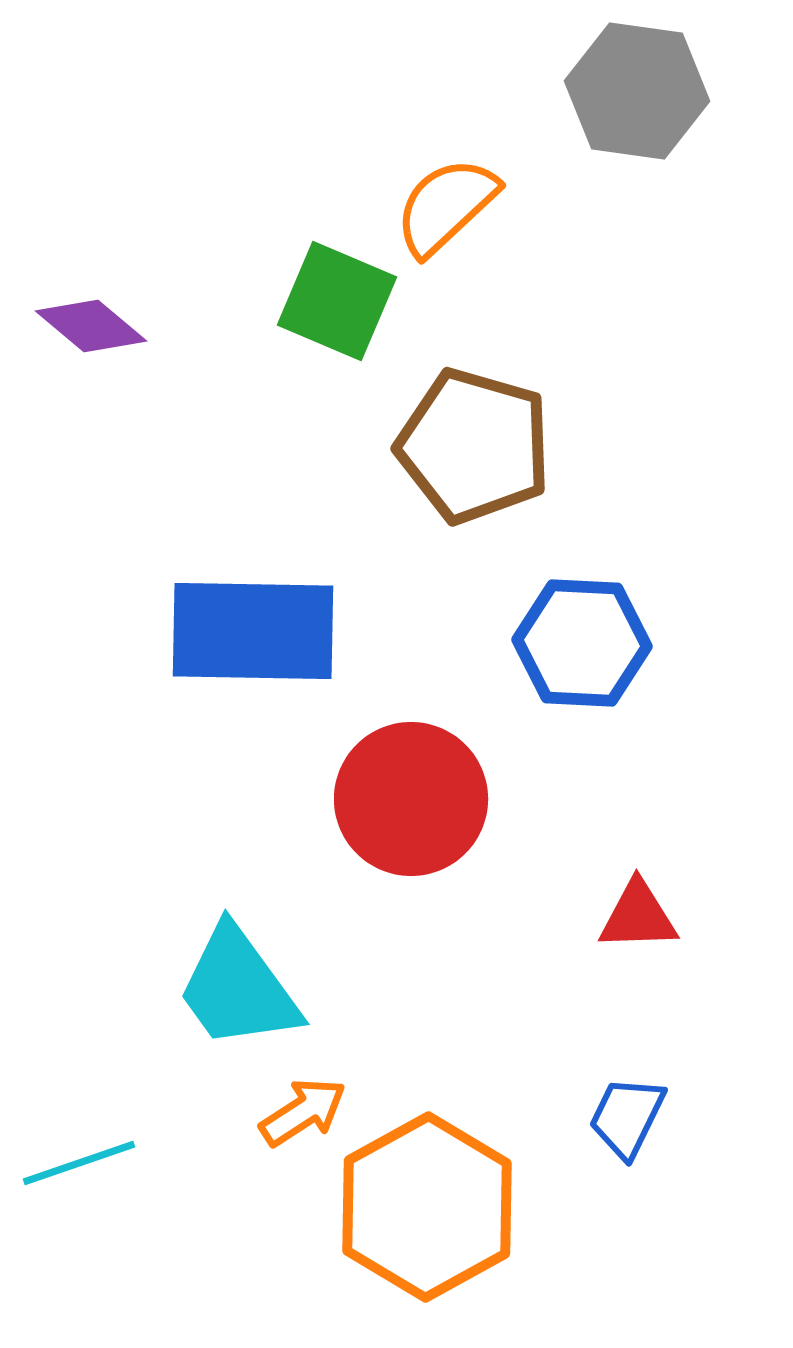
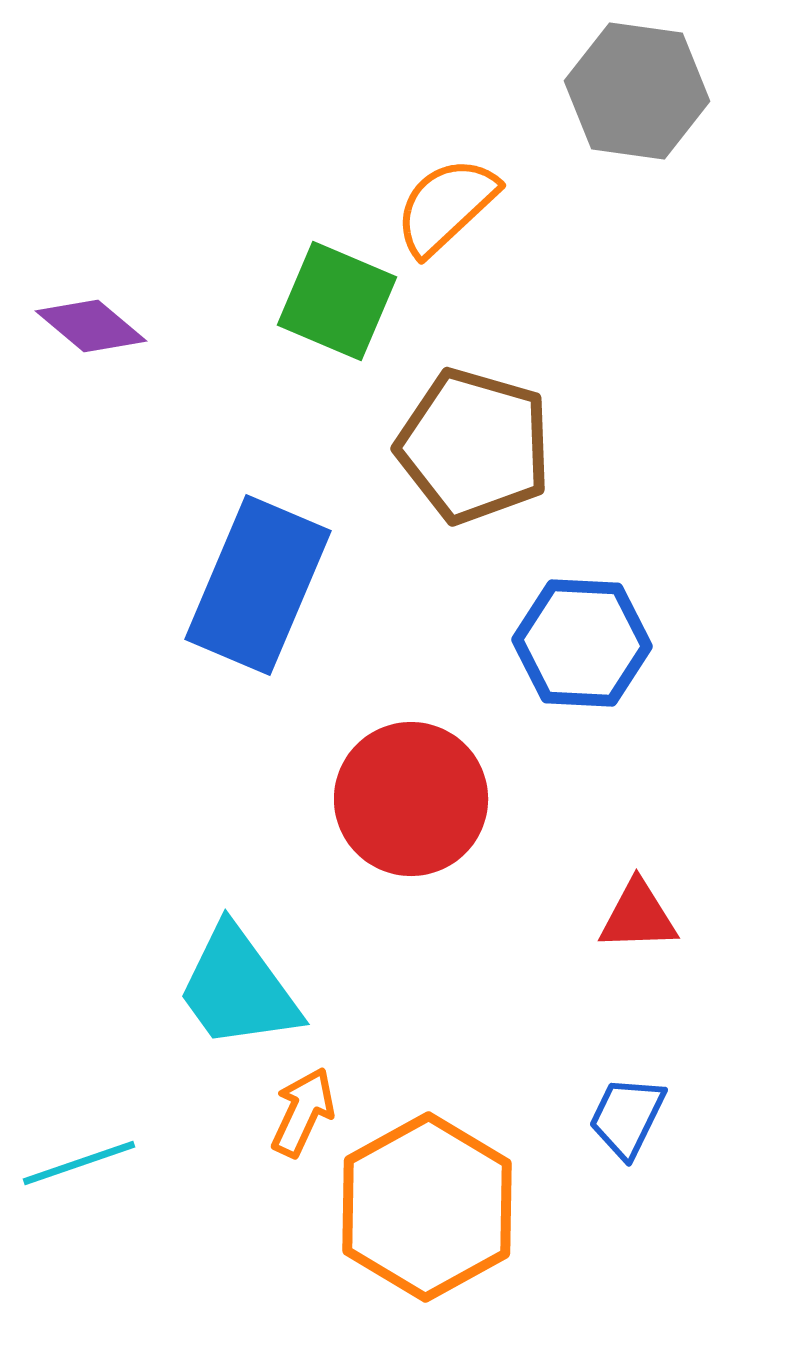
blue rectangle: moved 5 px right, 46 px up; rotated 68 degrees counterclockwise
orange arrow: rotated 32 degrees counterclockwise
